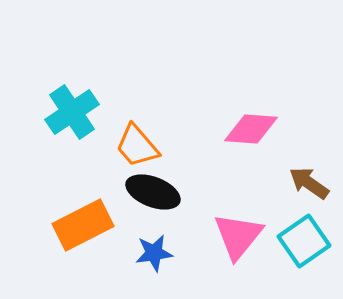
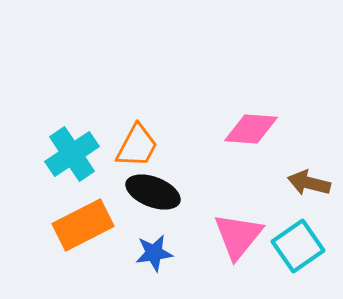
cyan cross: moved 42 px down
orange trapezoid: rotated 111 degrees counterclockwise
brown arrow: rotated 21 degrees counterclockwise
cyan square: moved 6 px left, 5 px down
